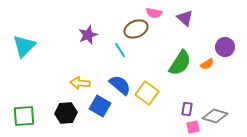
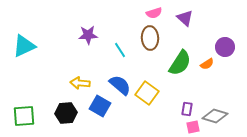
pink semicircle: rotated 28 degrees counterclockwise
brown ellipse: moved 14 px right, 9 px down; rotated 70 degrees counterclockwise
purple star: rotated 18 degrees clockwise
cyan triangle: rotated 20 degrees clockwise
